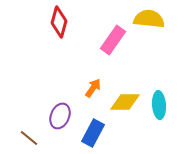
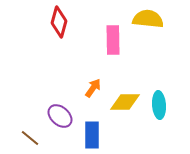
yellow semicircle: moved 1 px left
pink rectangle: rotated 36 degrees counterclockwise
purple ellipse: rotated 70 degrees counterclockwise
blue rectangle: moved 1 px left, 2 px down; rotated 28 degrees counterclockwise
brown line: moved 1 px right
